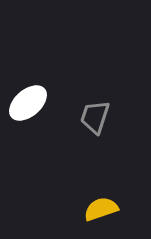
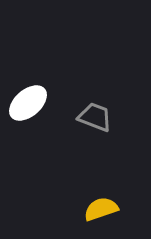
gray trapezoid: rotated 93 degrees clockwise
